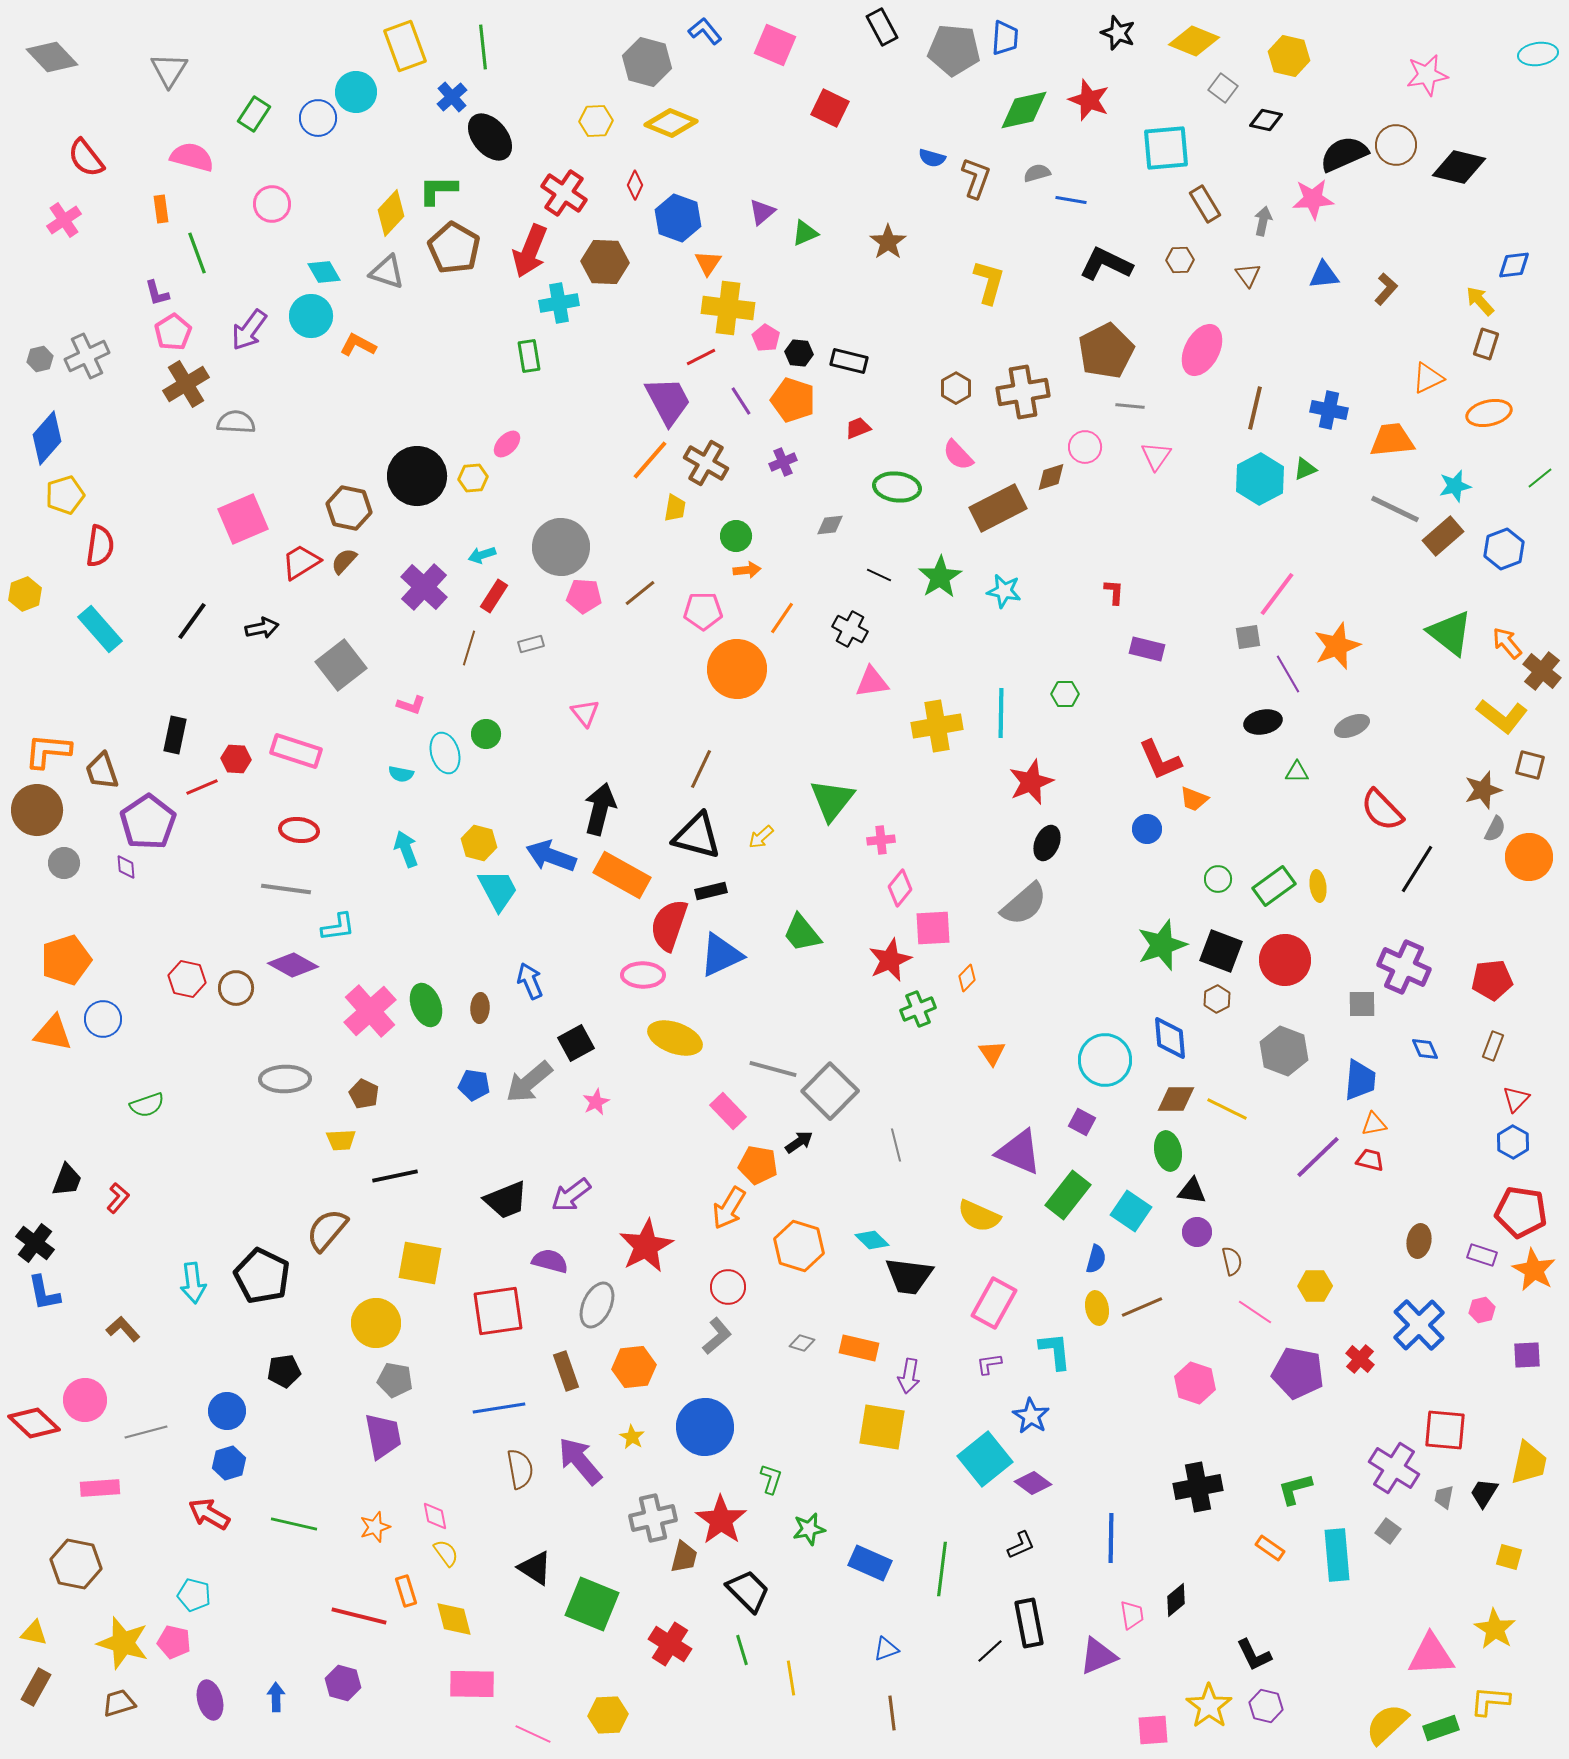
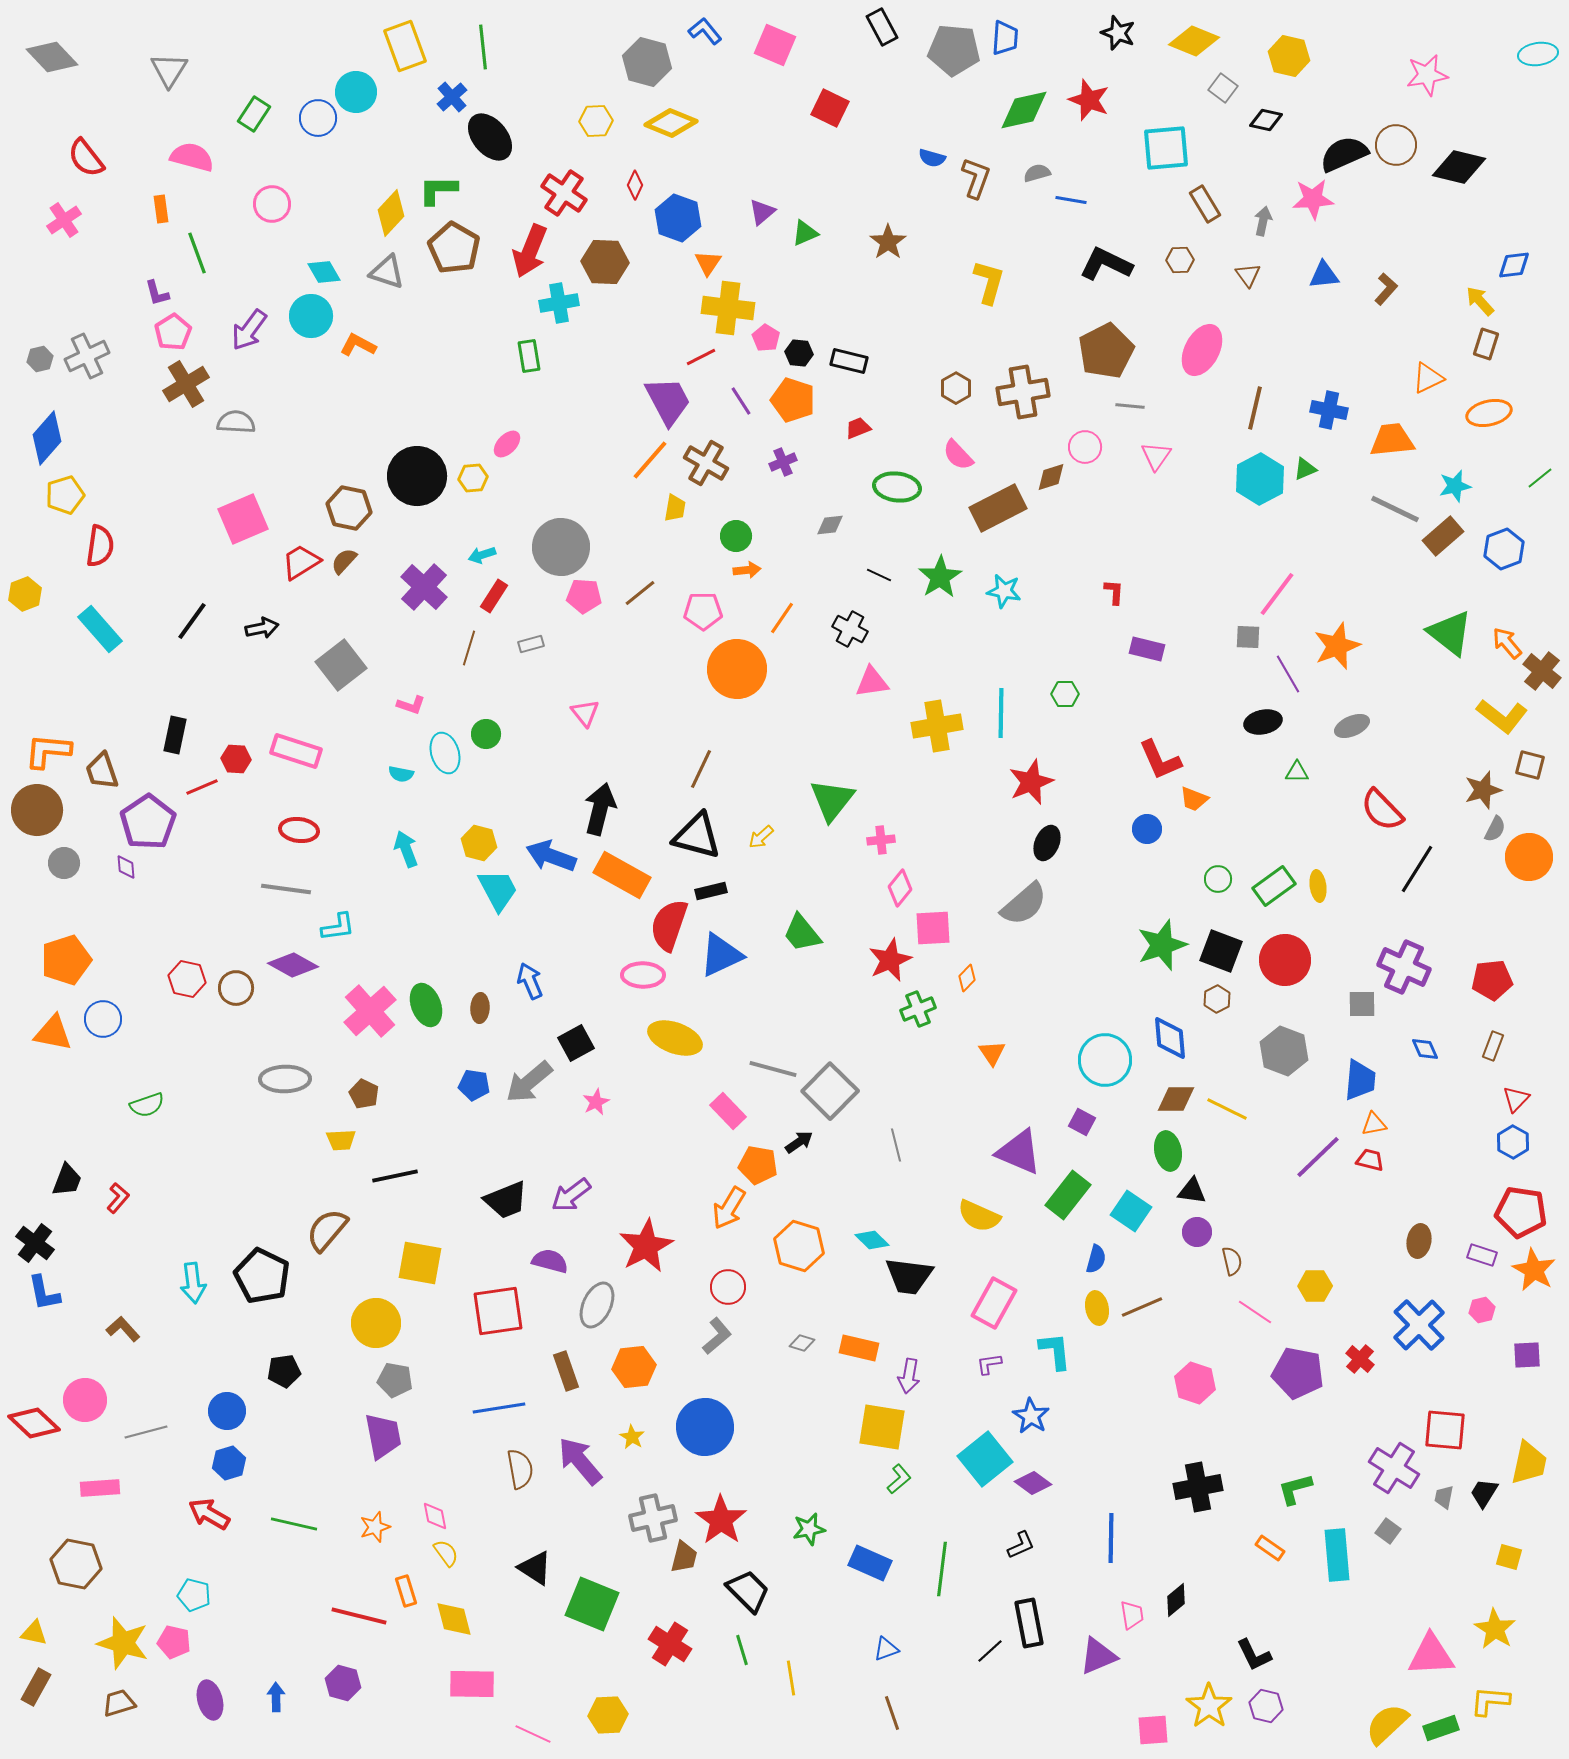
gray square at (1248, 637): rotated 12 degrees clockwise
green L-shape at (771, 1479): moved 128 px right; rotated 32 degrees clockwise
brown line at (892, 1713): rotated 12 degrees counterclockwise
